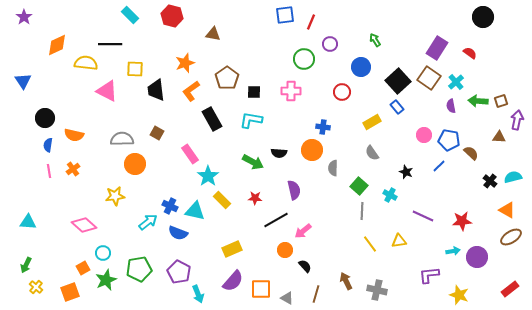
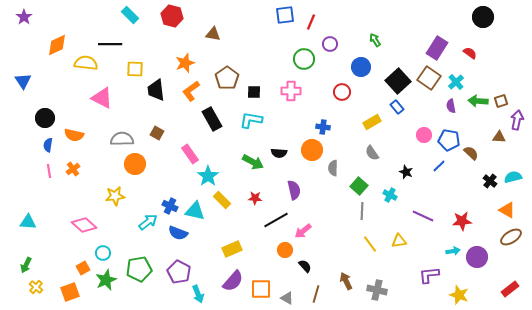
pink triangle at (107, 91): moved 5 px left, 7 px down
